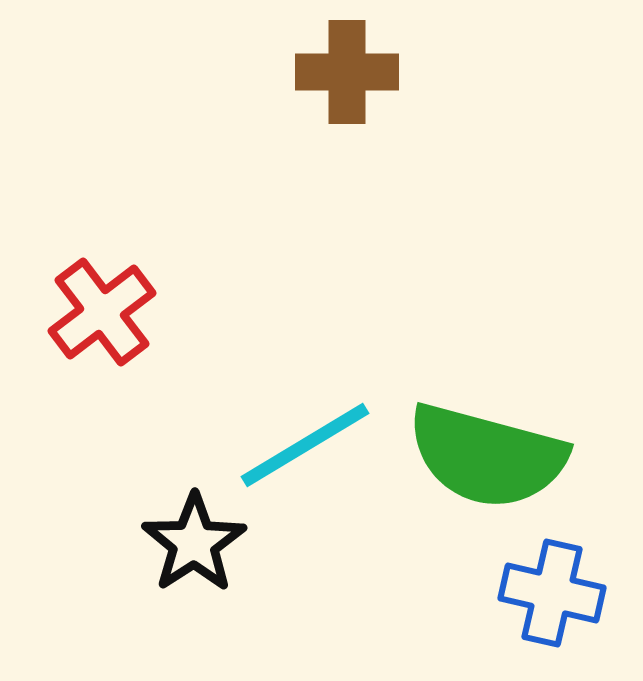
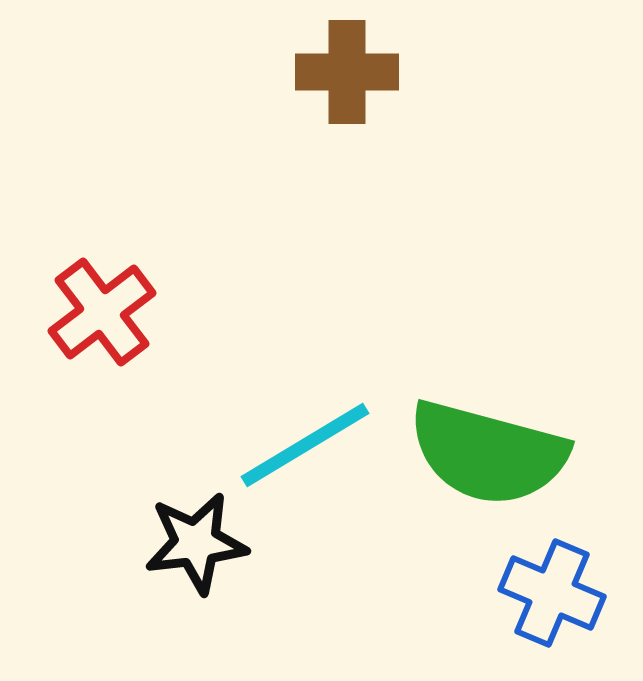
green semicircle: moved 1 px right, 3 px up
black star: moved 2 px right; rotated 26 degrees clockwise
blue cross: rotated 10 degrees clockwise
